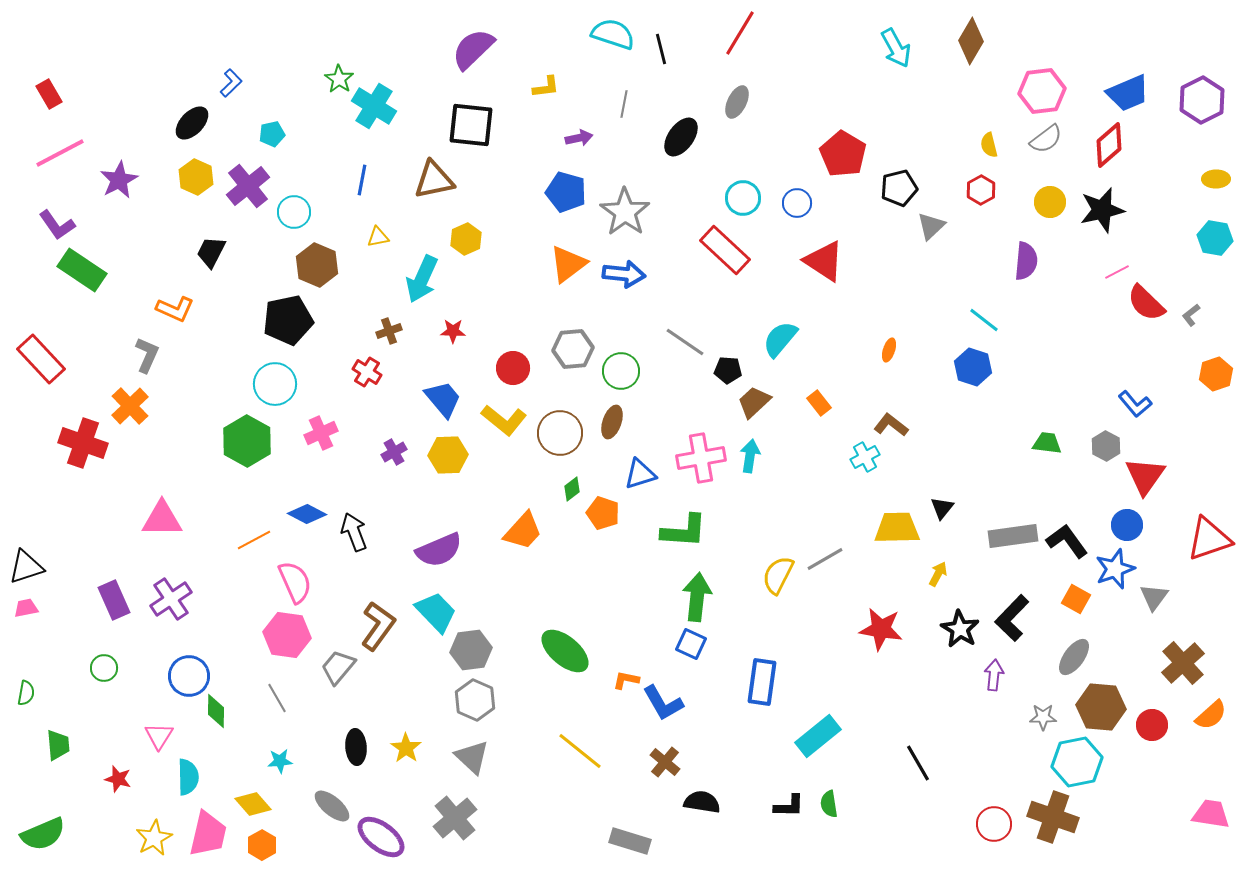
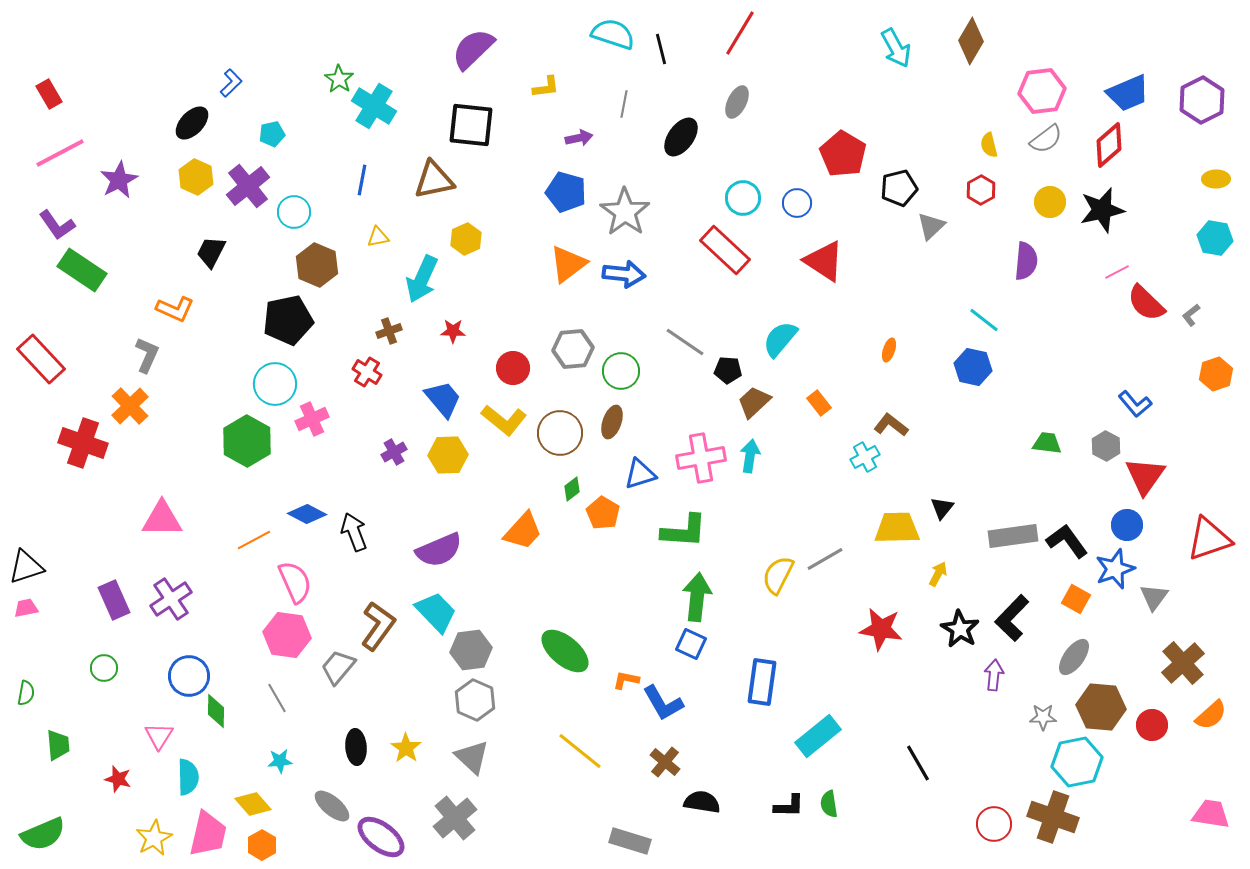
blue hexagon at (973, 367): rotated 6 degrees counterclockwise
pink cross at (321, 433): moved 9 px left, 14 px up
orange pentagon at (603, 513): rotated 12 degrees clockwise
